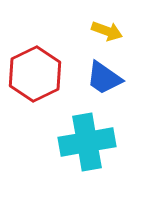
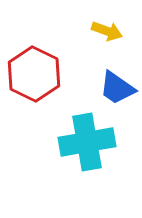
red hexagon: moved 1 px left; rotated 8 degrees counterclockwise
blue trapezoid: moved 13 px right, 10 px down
